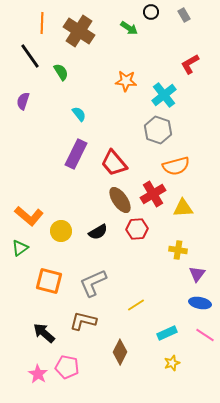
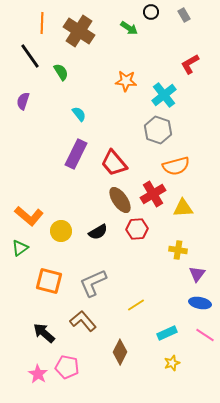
brown L-shape: rotated 36 degrees clockwise
